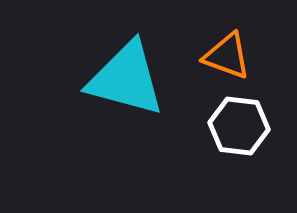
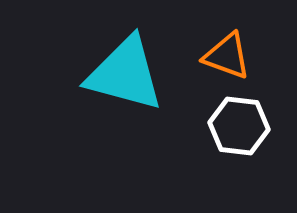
cyan triangle: moved 1 px left, 5 px up
